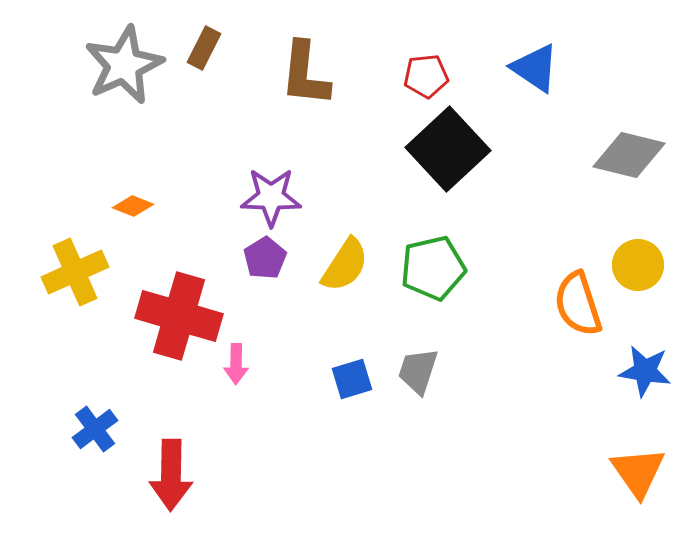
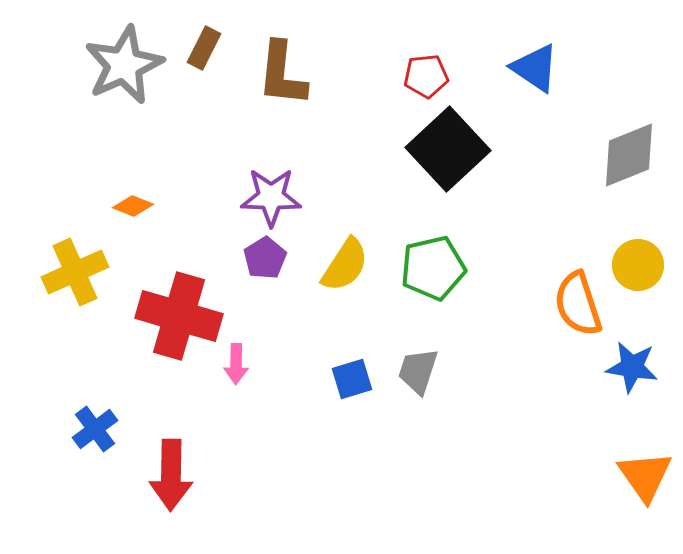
brown L-shape: moved 23 px left
gray diamond: rotated 36 degrees counterclockwise
blue star: moved 13 px left, 4 px up
orange triangle: moved 7 px right, 4 px down
